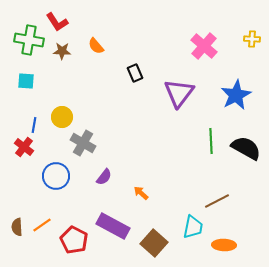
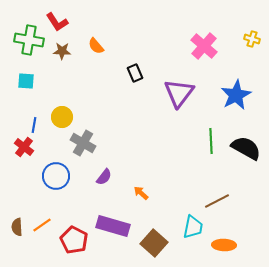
yellow cross: rotated 14 degrees clockwise
purple rectangle: rotated 12 degrees counterclockwise
